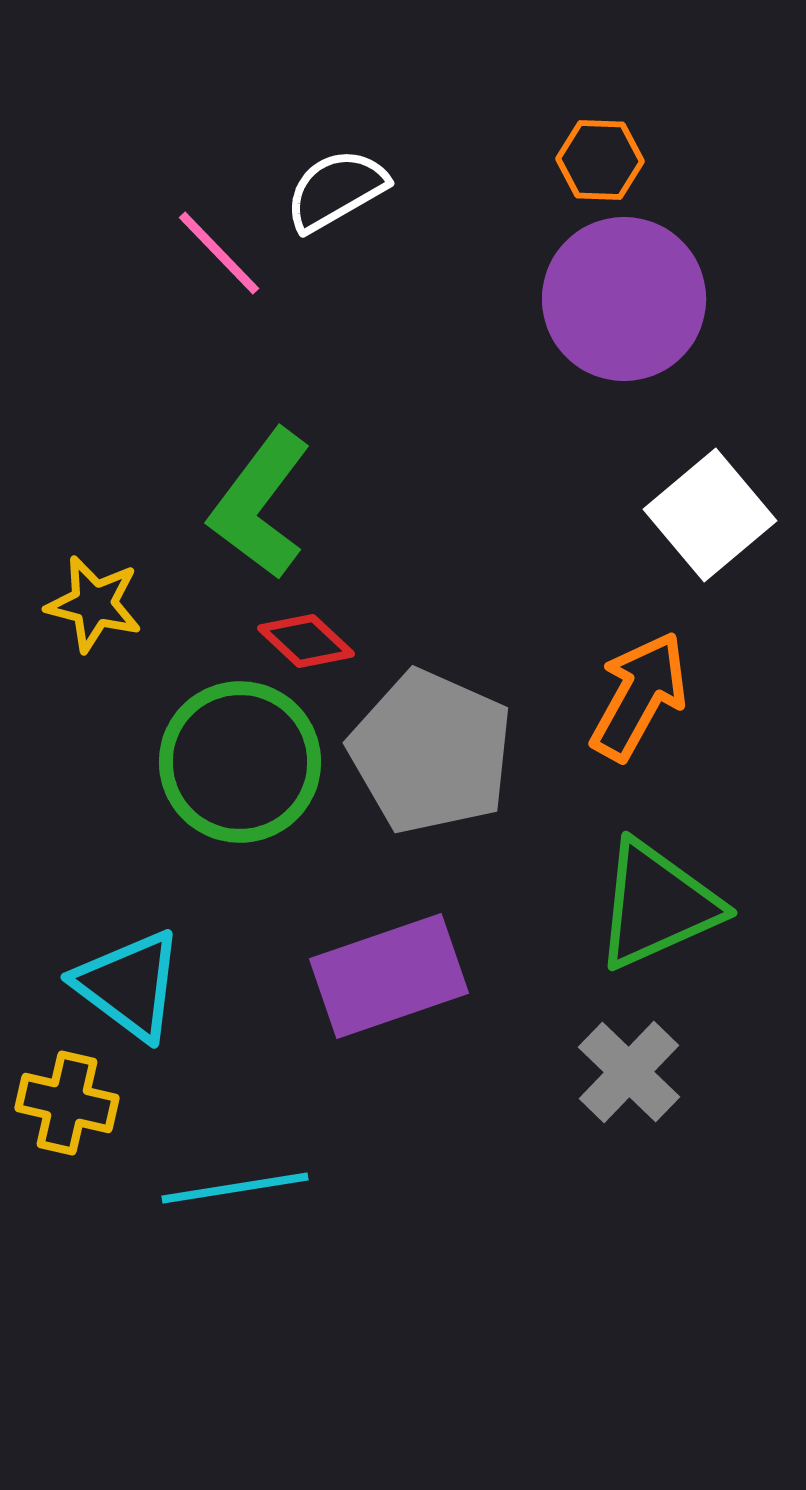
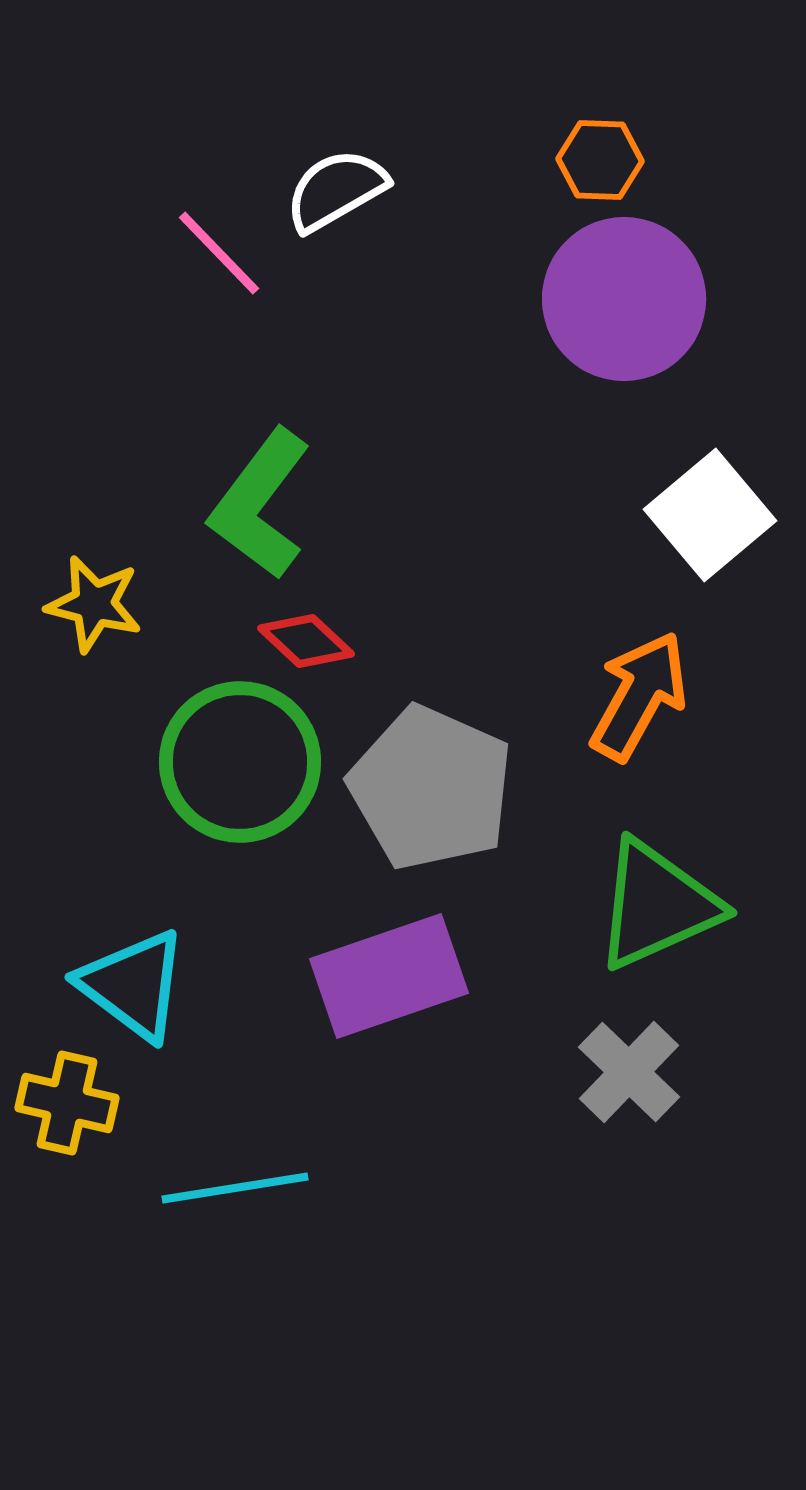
gray pentagon: moved 36 px down
cyan triangle: moved 4 px right
